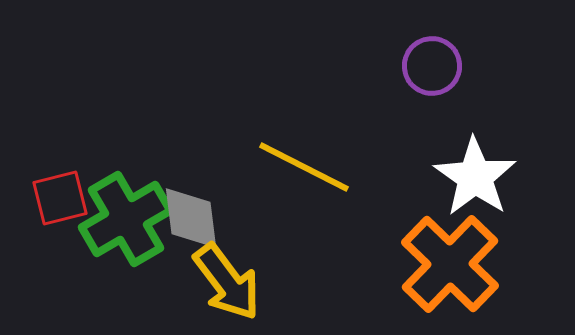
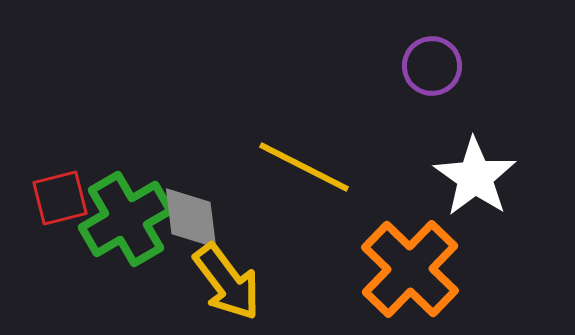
orange cross: moved 40 px left, 5 px down
